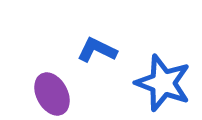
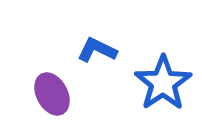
blue star: rotated 18 degrees clockwise
